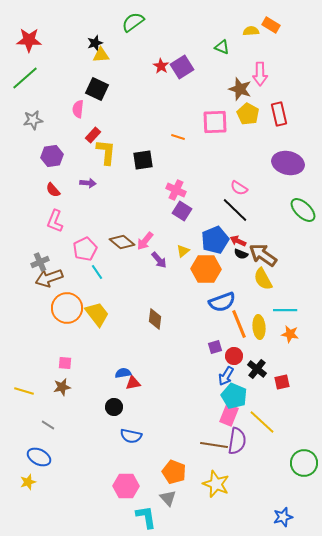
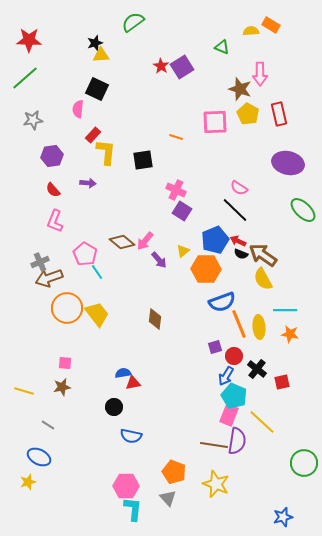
orange line at (178, 137): moved 2 px left
pink pentagon at (85, 249): moved 5 px down; rotated 15 degrees counterclockwise
cyan L-shape at (146, 517): moved 13 px left, 8 px up; rotated 15 degrees clockwise
